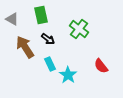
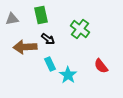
gray triangle: rotated 40 degrees counterclockwise
green cross: moved 1 px right
brown arrow: rotated 60 degrees counterclockwise
